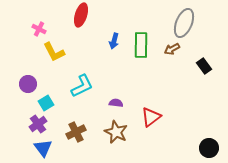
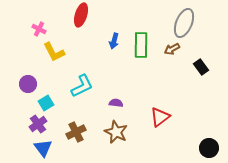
black rectangle: moved 3 px left, 1 px down
red triangle: moved 9 px right
